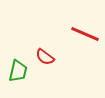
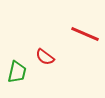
green trapezoid: moved 1 px left, 1 px down
